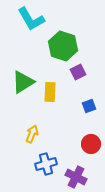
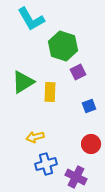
yellow arrow: moved 3 px right, 3 px down; rotated 126 degrees counterclockwise
